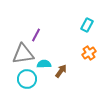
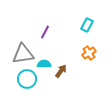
purple line: moved 9 px right, 3 px up
